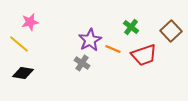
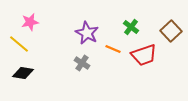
purple star: moved 3 px left, 7 px up; rotated 15 degrees counterclockwise
